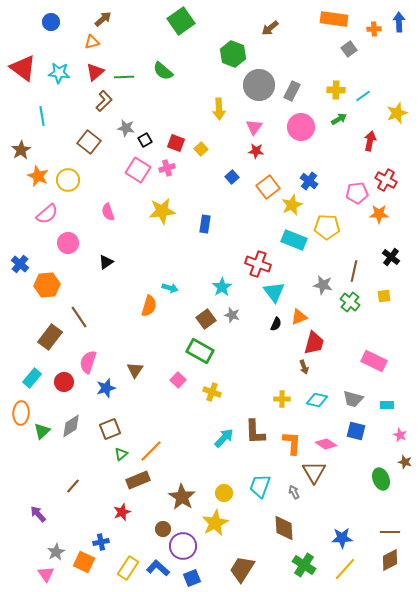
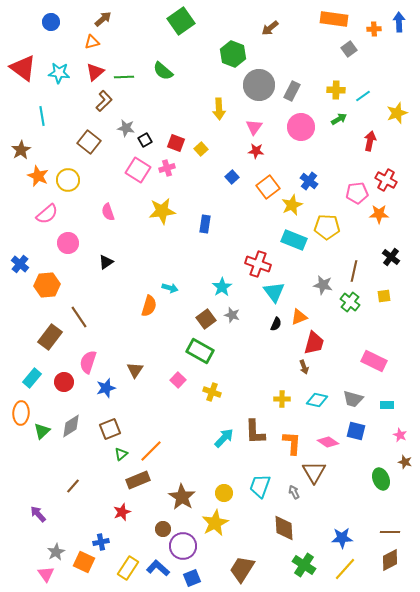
pink diamond at (326, 444): moved 2 px right, 2 px up
